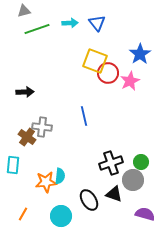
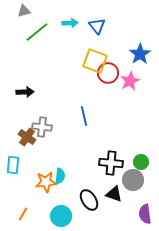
blue triangle: moved 3 px down
green line: moved 3 px down; rotated 20 degrees counterclockwise
black cross: rotated 25 degrees clockwise
purple semicircle: rotated 114 degrees counterclockwise
